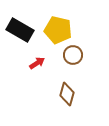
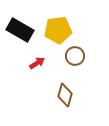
yellow pentagon: rotated 20 degrees counterclockwise
brown circle: moved 2 px right, 1 px down
brown diamond: moved 2 px left, 1 px down
